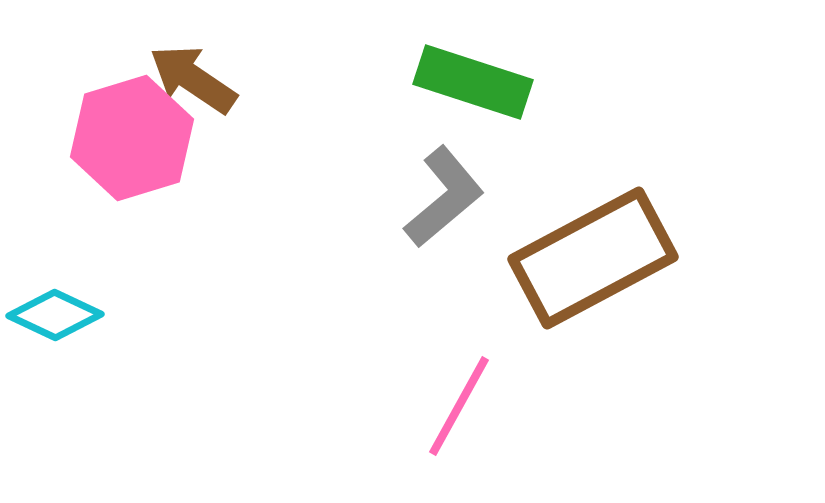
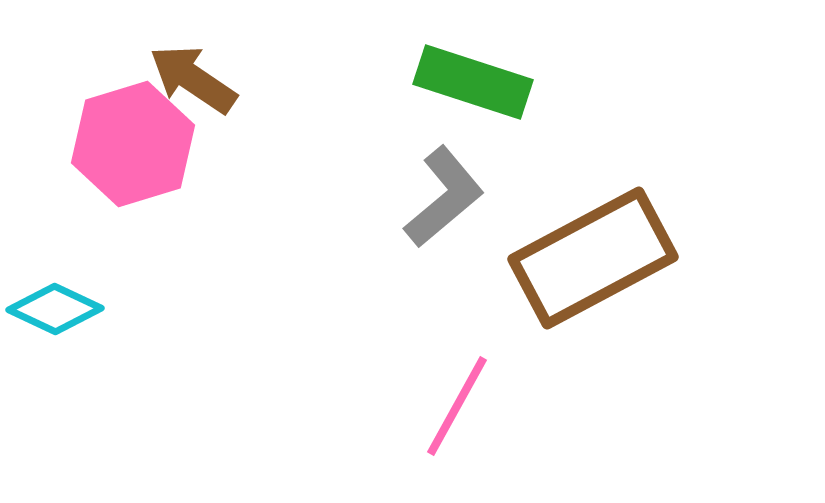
pink hexagon: moved 1 px right, 6 px down
cyan diamond: moved 6 px up
pink line: moved 2 px left
